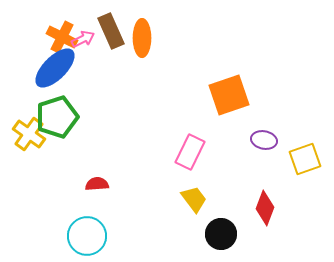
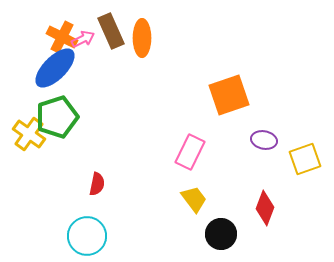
red semicircle: rotated 105 degrees clockwise
